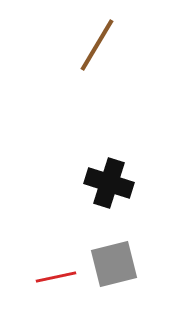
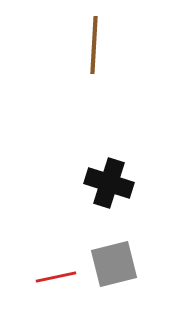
brown line: moved 3 px left; rotated 28 degrees counterclockwise
